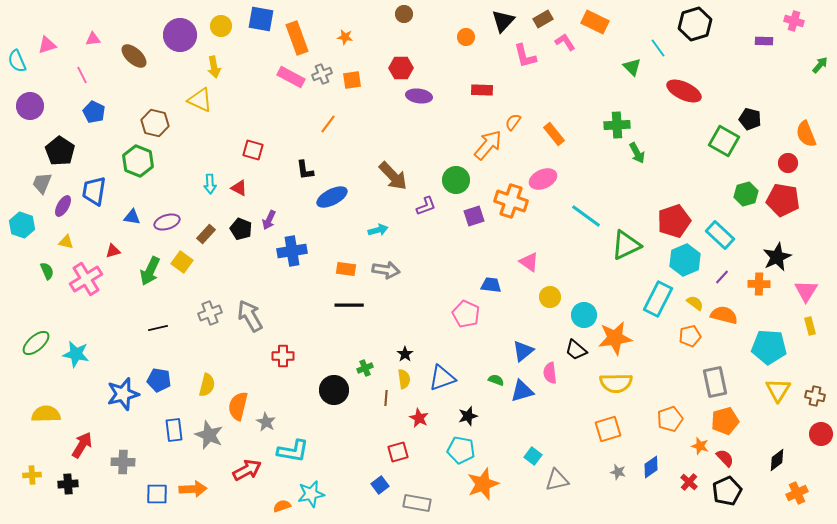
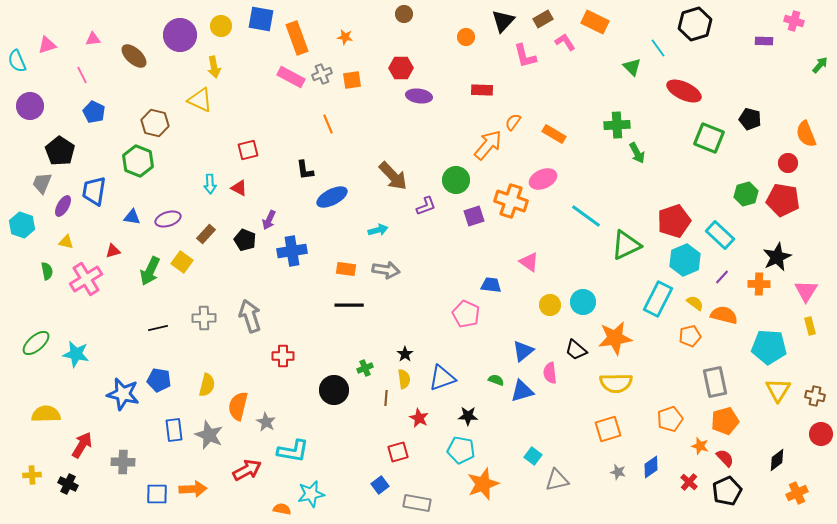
orange line at (328, 124): rotated 60 degrees counterclockwise
orange rectangle at (554, 134): rotated 20 degrees counterclockwise
green square at (724, 141): moved 15 px left, 3 px up; rotated 8 degrees counterclockwise
red square at (253, 150): moved 5 px left; rotated 30 degrees counterclockwise
purple ellipse at (167, 222): moved 1 px right, 3 px up
black pentagon at (241, 229): moved 4 px right, 11 px down
green semicircle at (47, 271): rotated 12 degrees clockwise
yellow circle at (550, 297): moved 8 px down
gray cross at (210, 313): moved 6 px left, 5 px down; rotated 20 degrees clockwise
cyan circle at (584, 315): moved 1 px left, 13 px up
gray arrow at (250, 316): rotated 12 degrees clockwise
blue star at (123, 394): rotated 28 degrees clockwise
black star at (468, 416): rotated 18 degrees clockwise
black cross at (68, 484): rotated 30 degrees clockwise
orange semicircle at (282, 506): moved 3 px down; rotated 30 degrees clockwise
